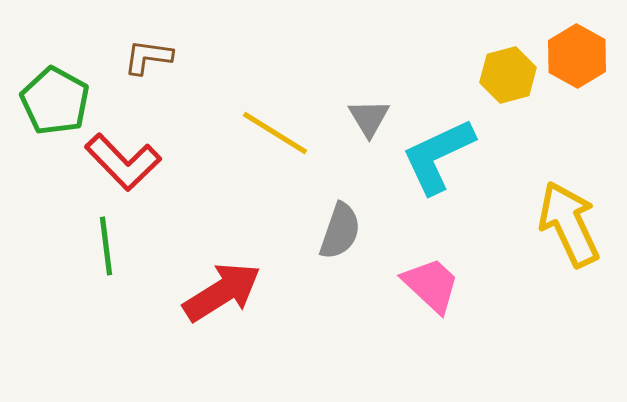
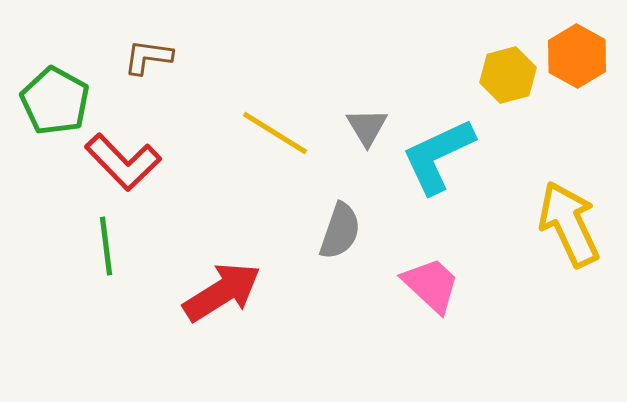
gray triangle: moved 2 px left, 9 px down
